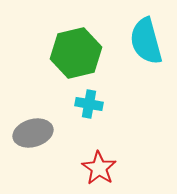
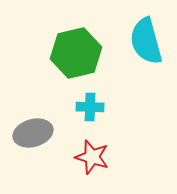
cyan cross: moved 1 px right, 3 px down; rotated 8 degrees counterclockwise
red star: moved 7 px left, 11 px up; rotated 16 degrees counterclockwise
